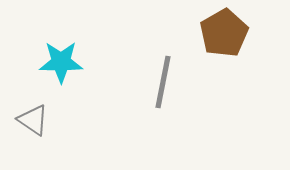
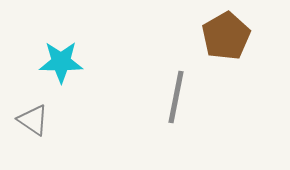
brown pentagon: moved 2 px right, 3 px down
gray line: moved 13 px right, 15 px down
